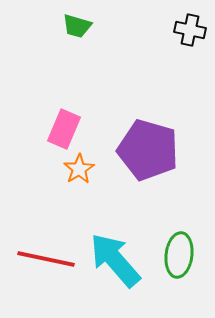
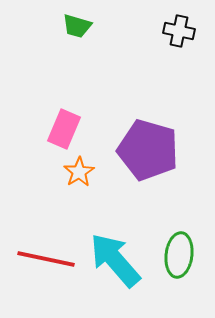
black cross: moved 11 px left, 1 px down
orange star: moved 3 px down
